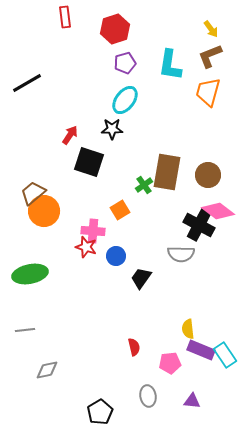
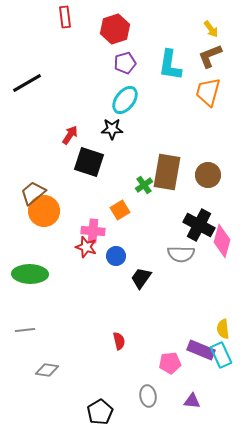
pink diamond: moved 4 px right, 30 px down; rotated 68 degrees clockwise
green ellipse: rotated 12 degrees clockwise
yellow semicircle: moved 35 px right
red semicircle: moved 15 px left, 6 px up
cyan rectangle: moved 4 px left; rotated 10 degrees clockwise
gray diamond: rotated 20 degrees clockwise
